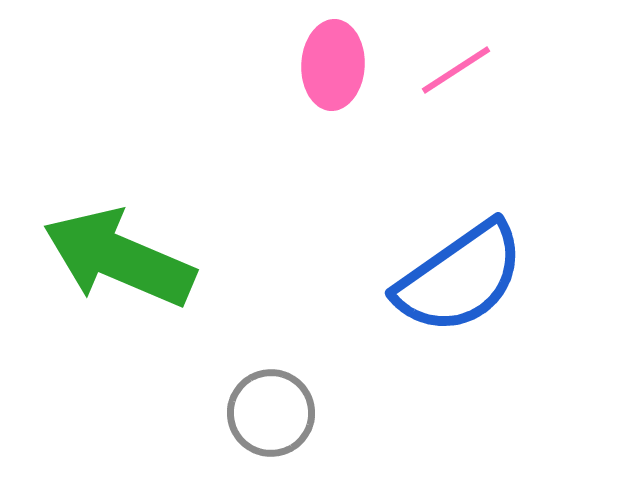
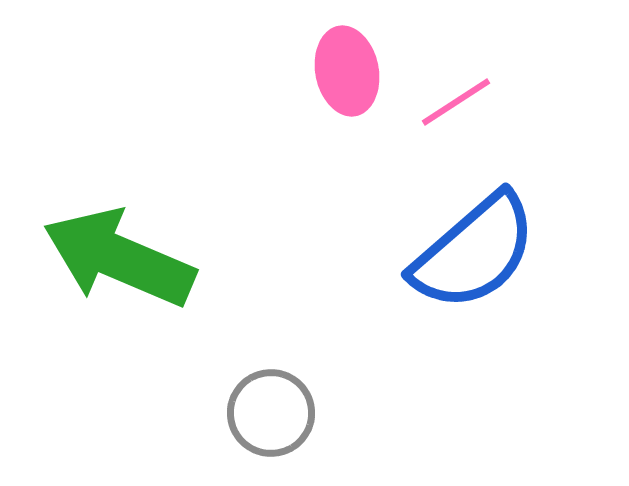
pink ellipse: moved 14 px right, 6 px down; rotated 14 degrees counterclockwise
pink line: moved 32 px down
blue semicircle: moved 14 px right, 26 px up; rotated 6 degrees counterclockwise
